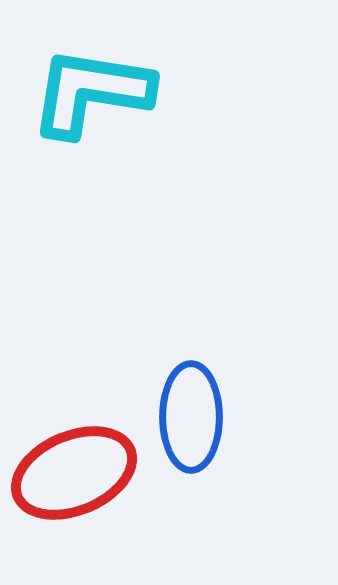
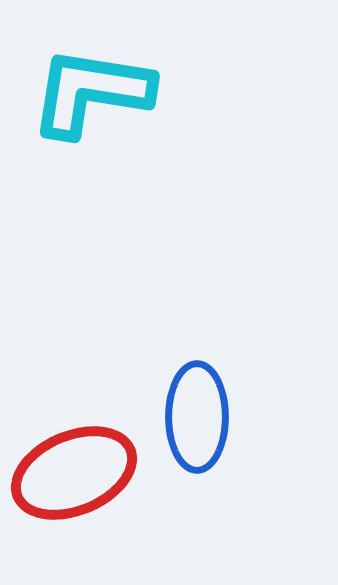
blue ellipse: moved 6 px right
